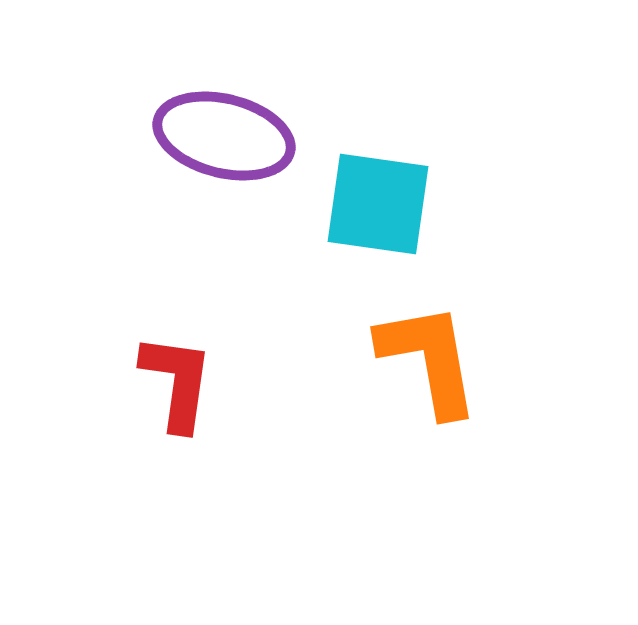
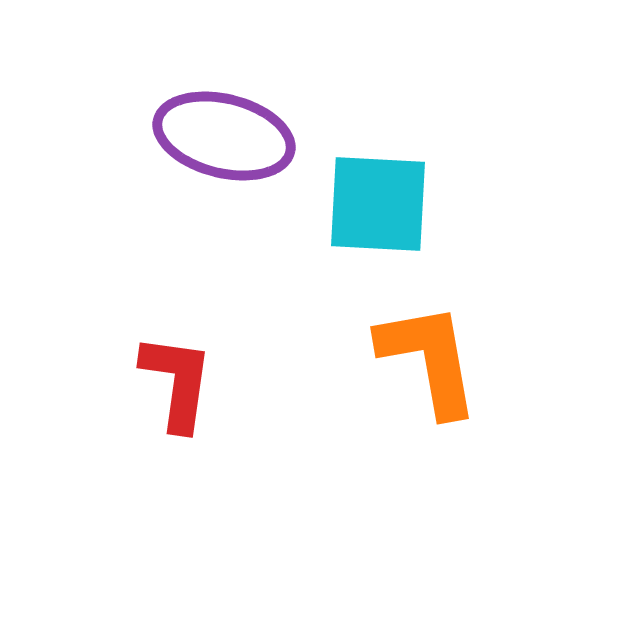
cyan square: rotated 5 degrees counterclockwise
